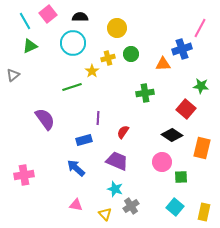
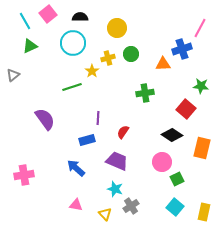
blue rectangle: moved 3 px right
green square: moved 4 px left, 2 px down; rotated 24 degrees counterclockwise
